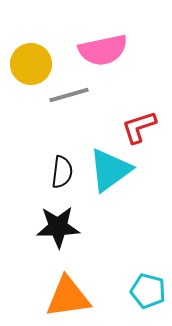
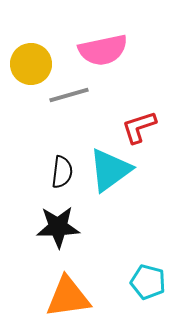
cyan pentagon: moved 9 px up
